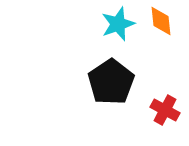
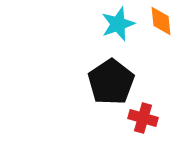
red cross: moved 22 px left, 8 px down; rotated 12 degrees counterclockwise
